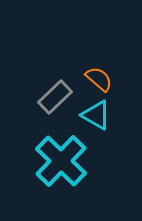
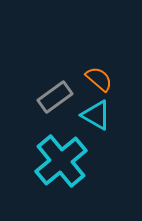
gray rectangle: rotated 8 degrees clockwise
cyan cross: rotated 6 degrees clockwise
